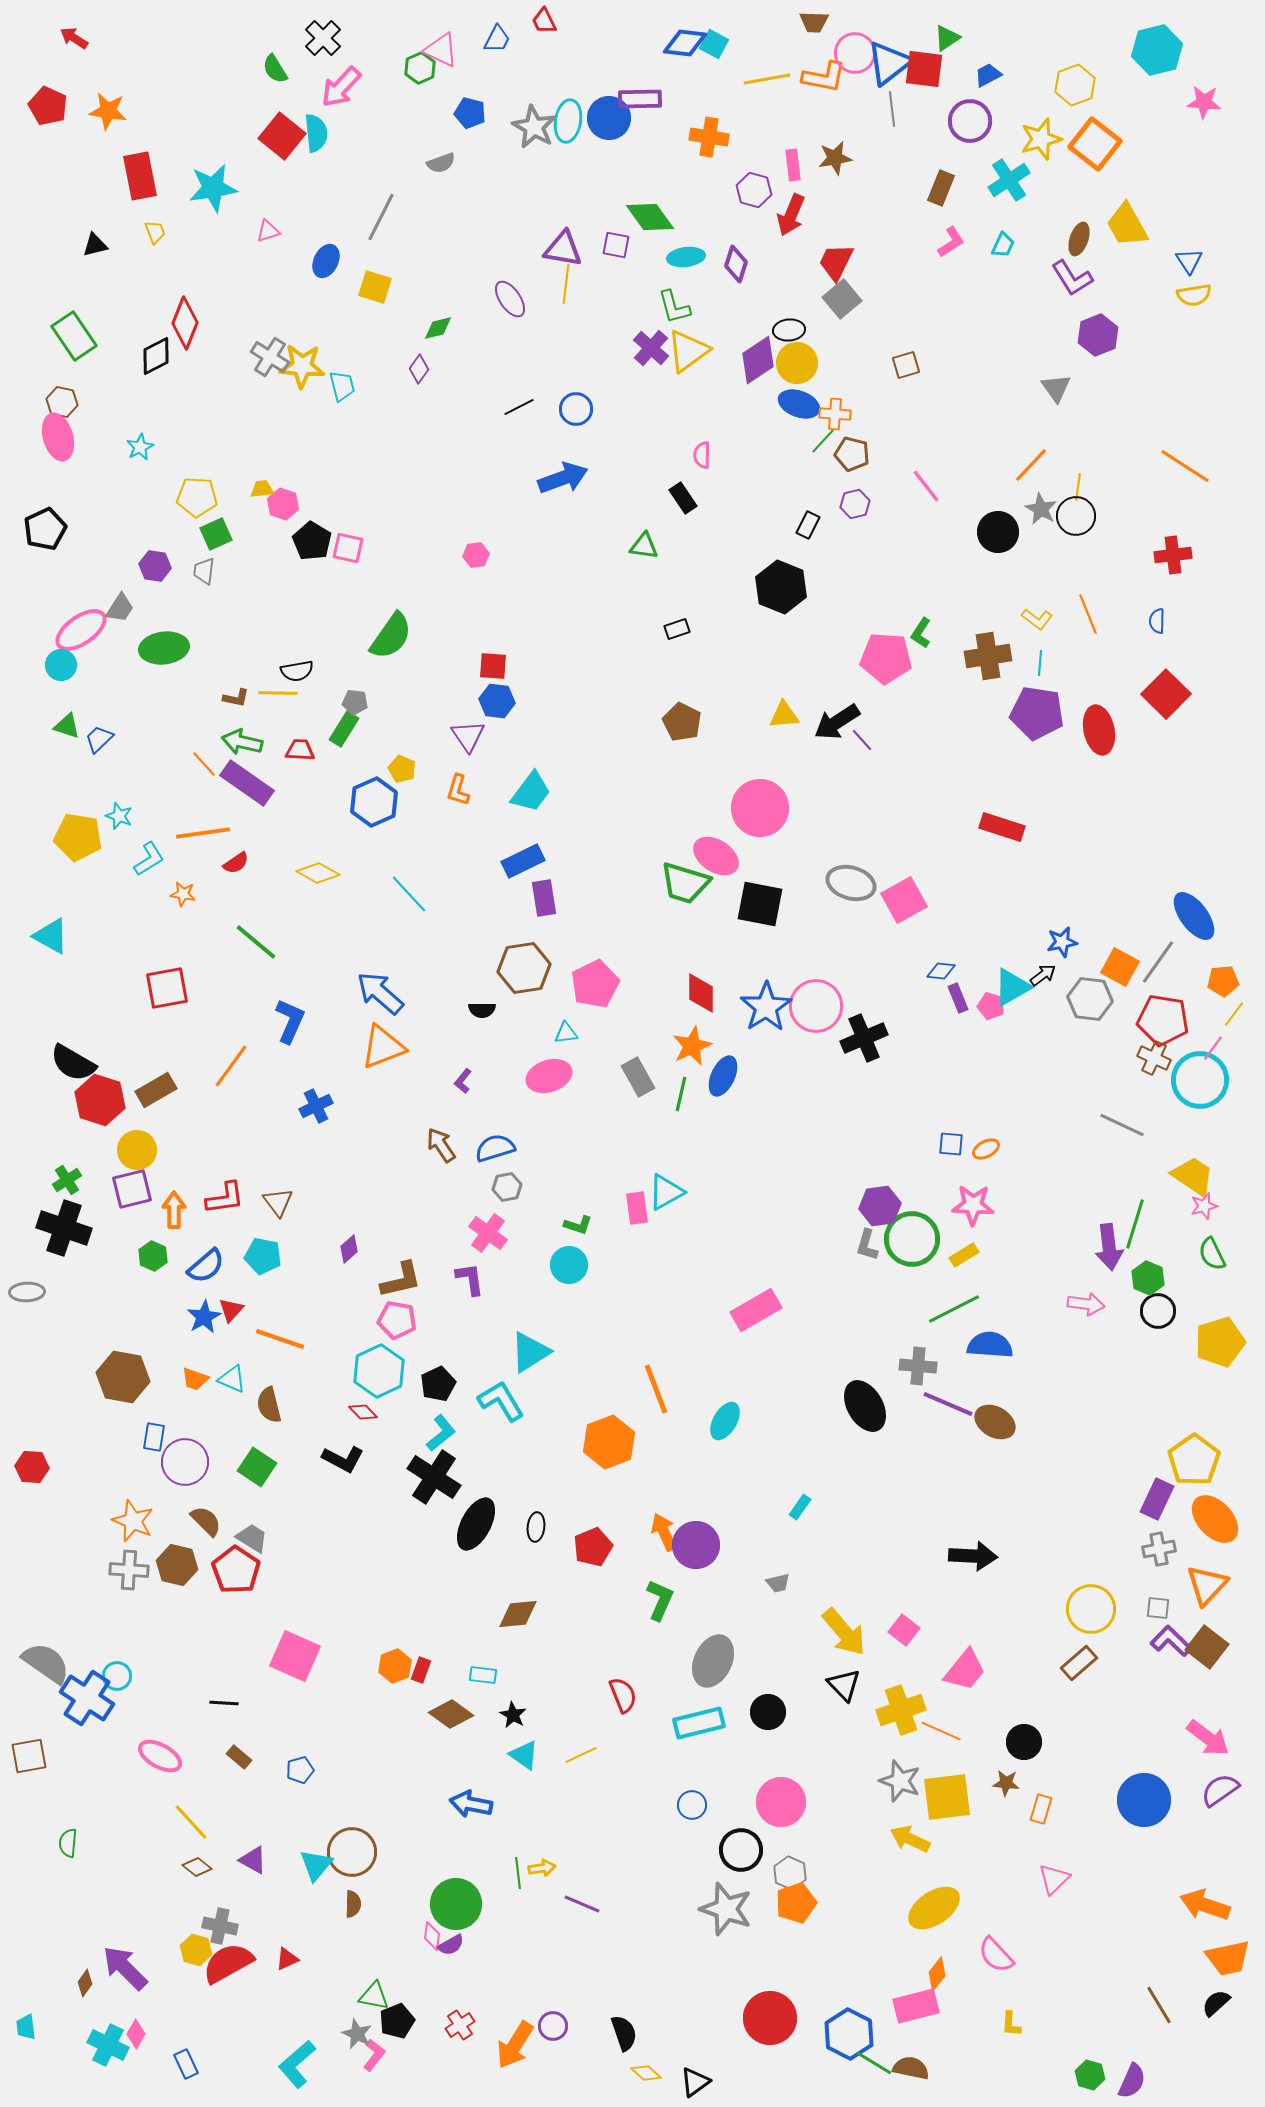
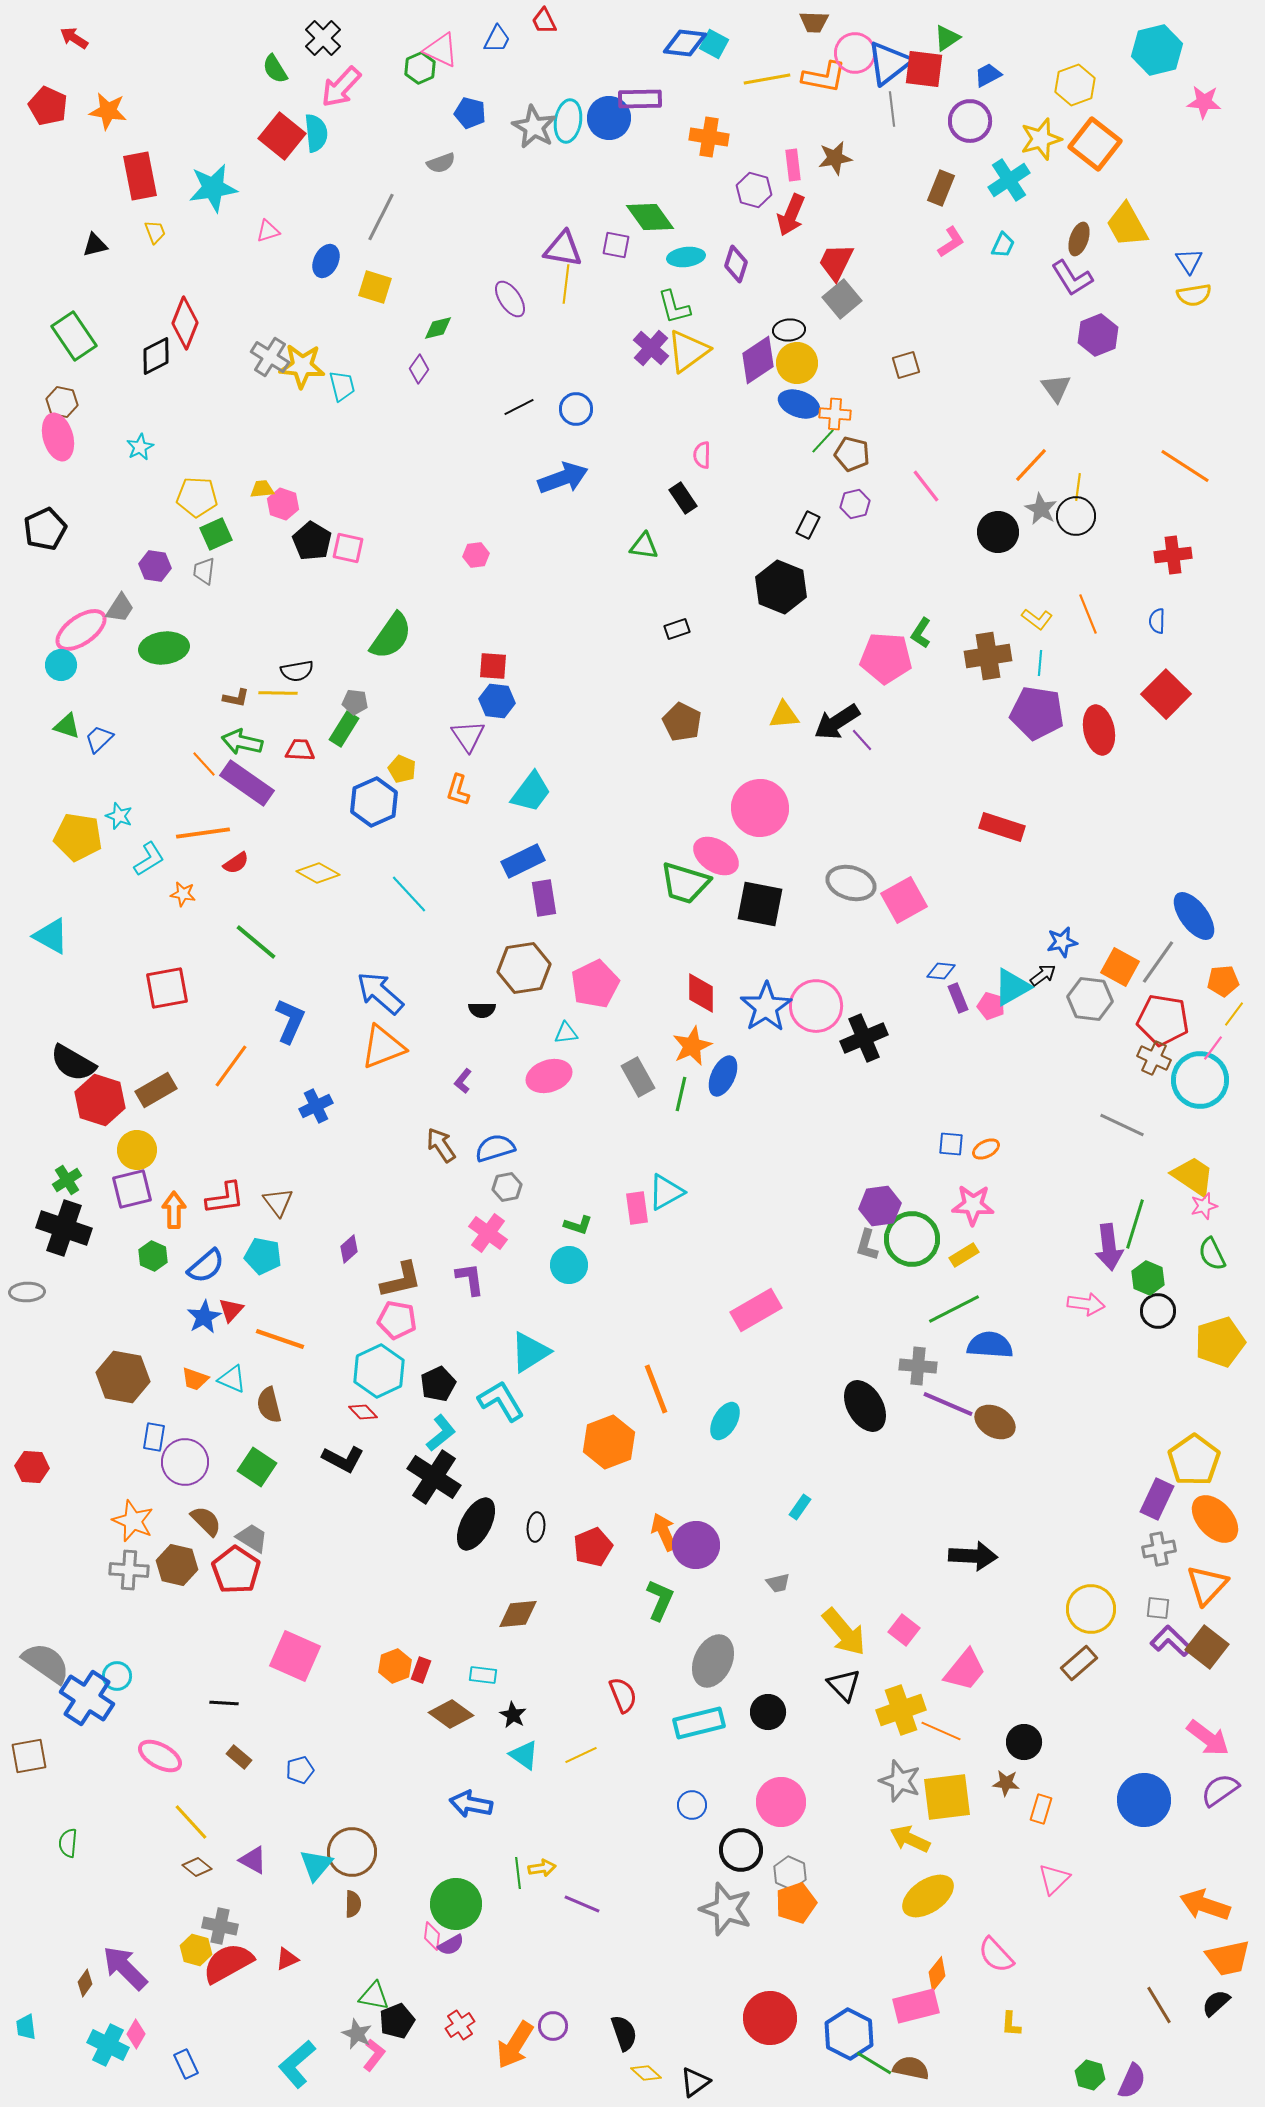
yellow ellipse at (934, 1908): moved 6 px left, 12 px up
